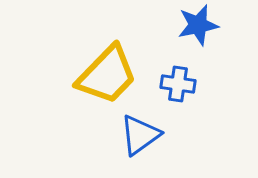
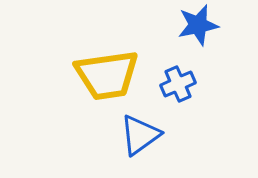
yellow trapezoid: rotated 38 degrees clockwise
blue cross: rotated 32 degrees counterclockwise
